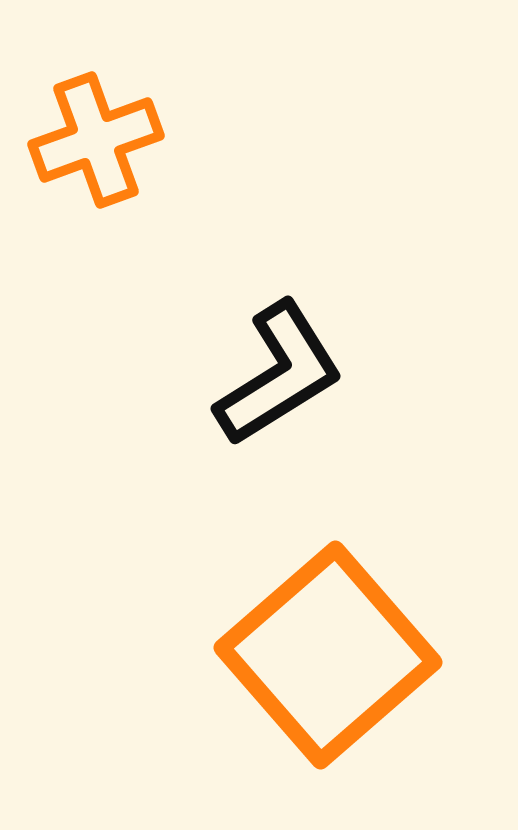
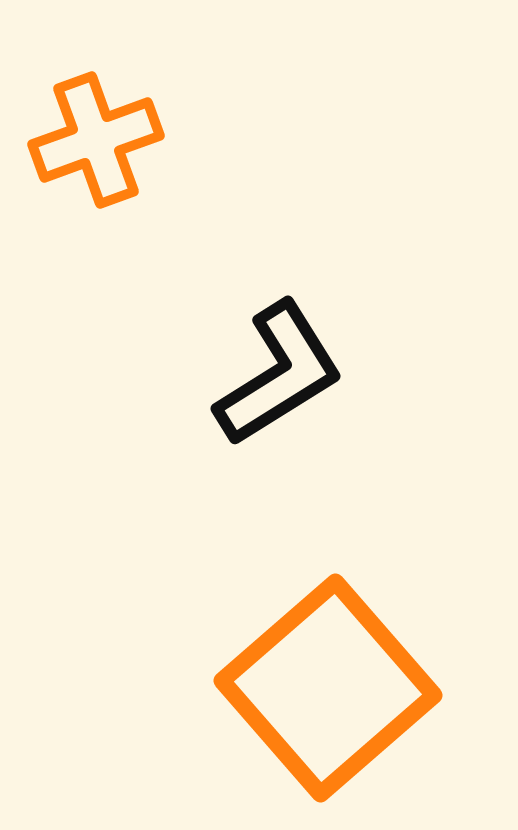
orange square: moved 33 px down
